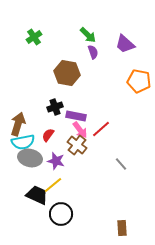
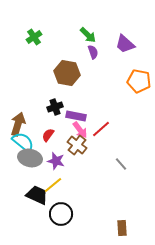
cyan semicircle: rotated 130 degrees counterclockwise
